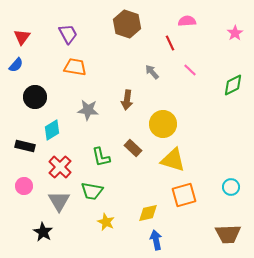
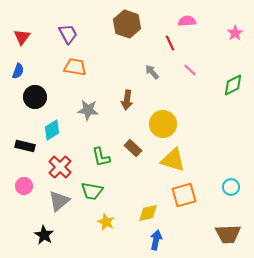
blue semicircle: moved 2 px right, 6 px down; rotated 21 degrees counterclockwise
gray triangle: rotated 20 degrees clockwise
black star: moved 1 px right, 3 px down
blue arrow: rotated 24 degrees clockwise
